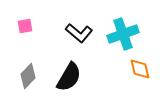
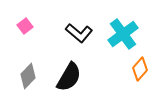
pink square: rotated 28 degrees counterclockwise
cyan cross: rotated 16 degrees counterclockwise
orange diamond: rotated 55 degrees clockwise
